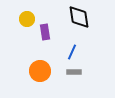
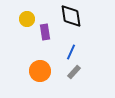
black diamond: moved 8 px left, 1 px up
blue line: moved 1 px left
gray rectangle: rotated 48 degrees counterclockwise
